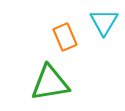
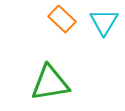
orange rectangle: moved 3 px left, 18 px up; rotated 24 degrees counterclockwise
